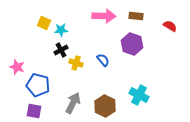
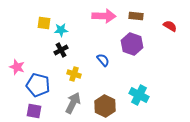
yellow square: rotated 16 degrees counterclockwise
yellow cross: moved 2 px left, 11 px down
